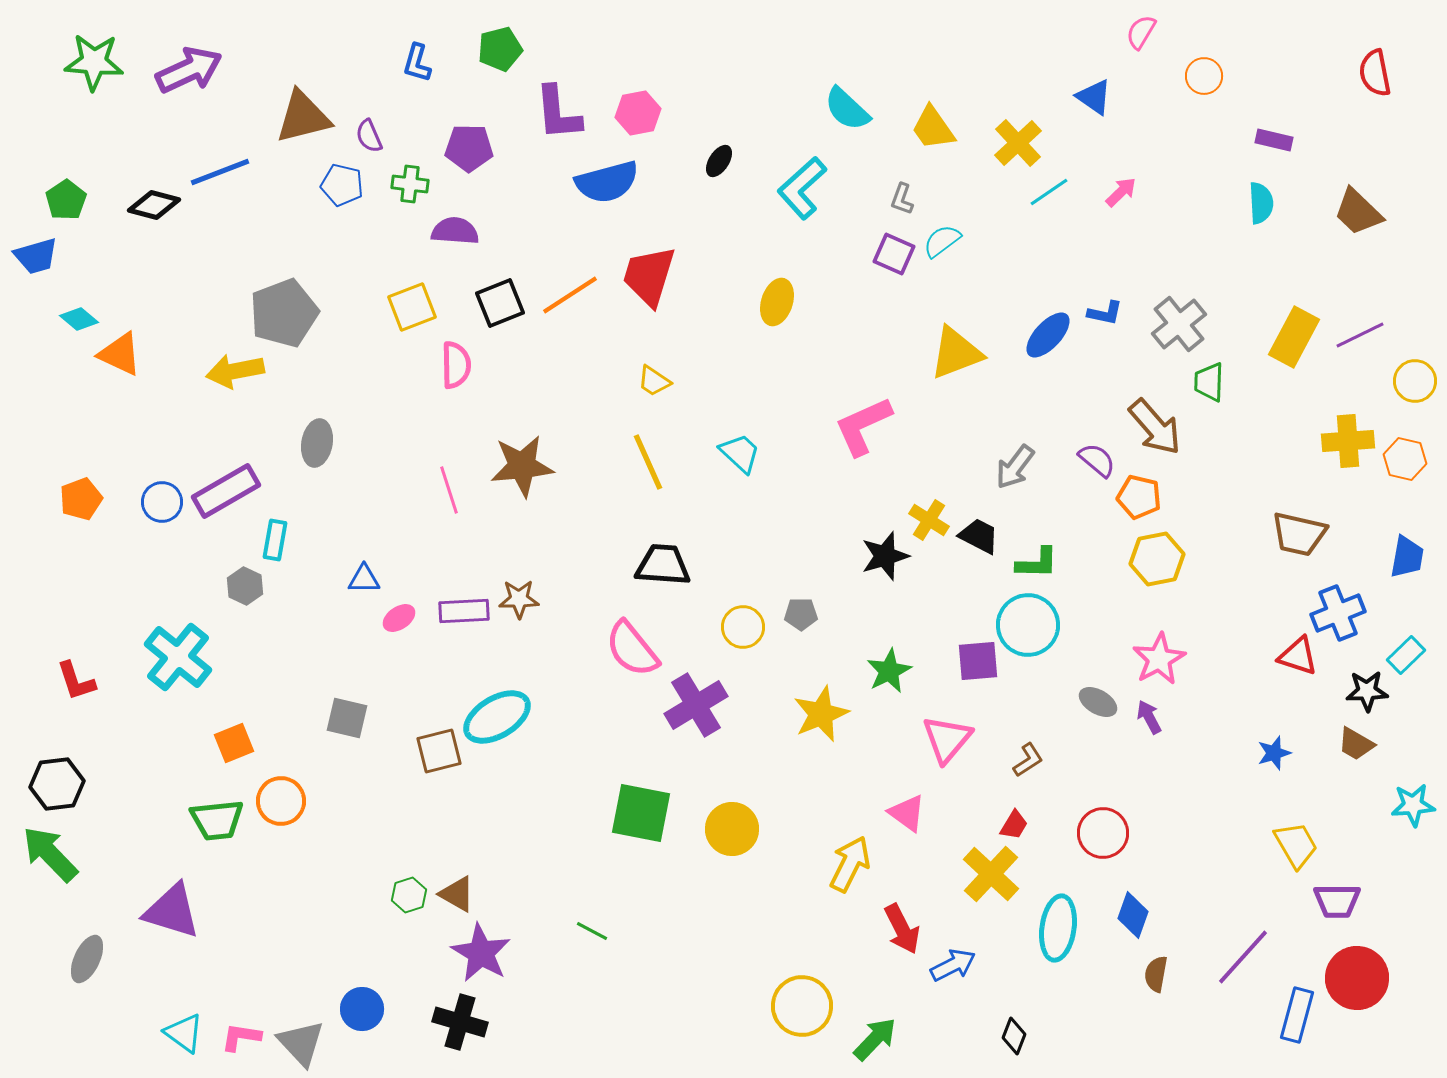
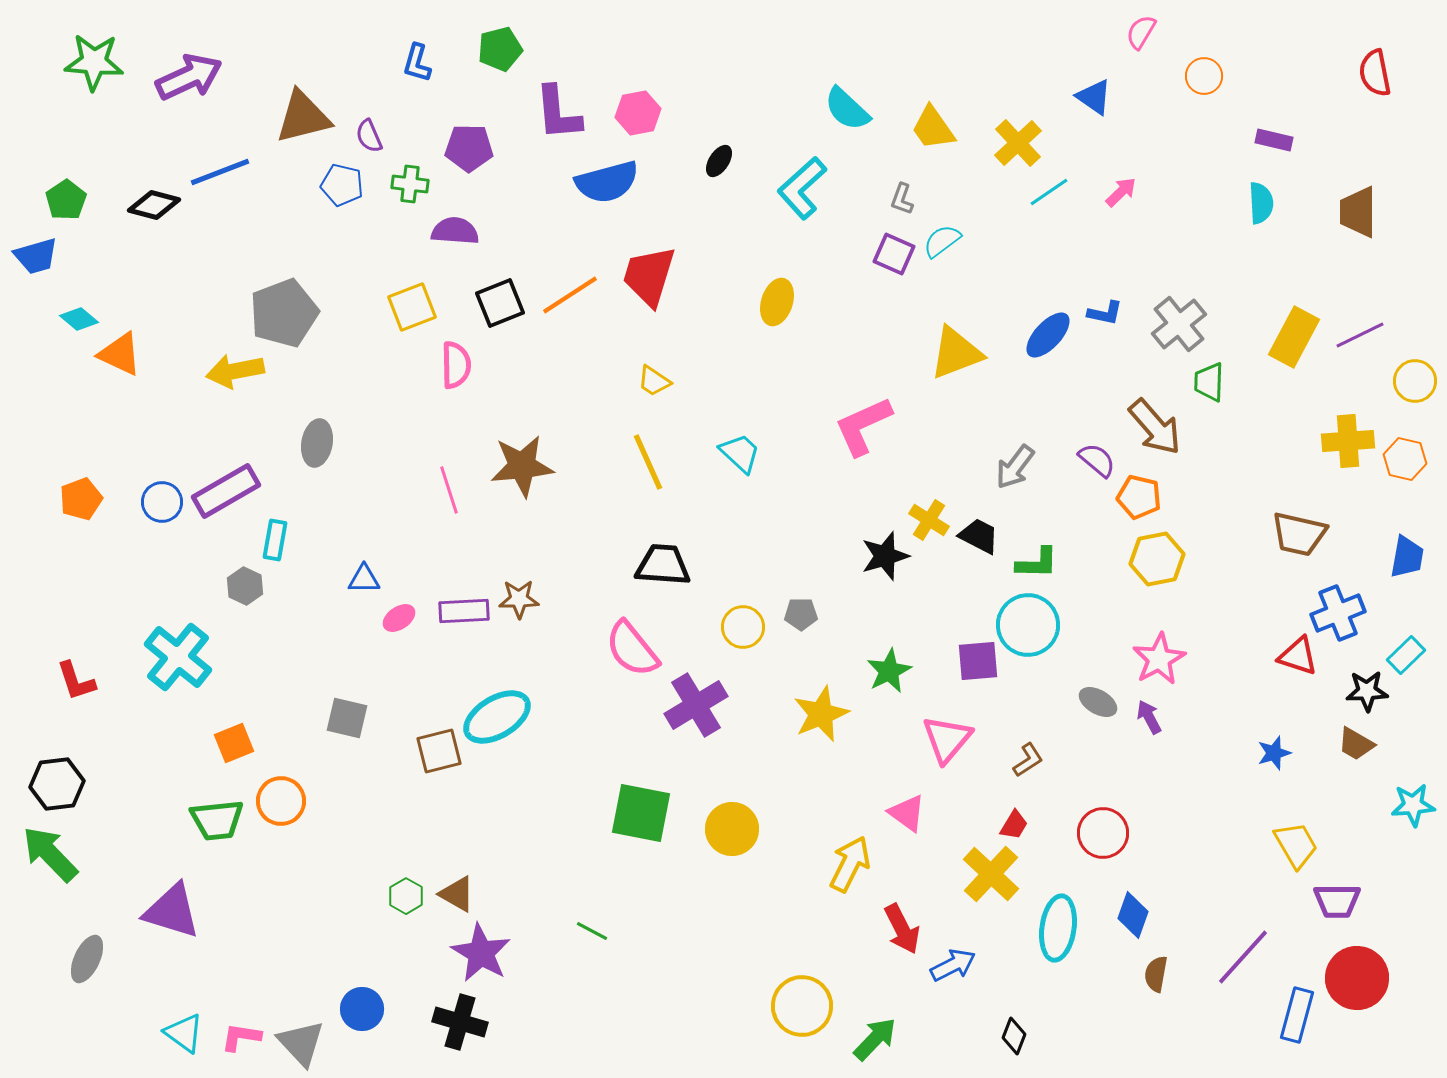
purple arrow at (189, 70): moved 7 px down
brown trapezoid at (1358, 212): rotated 46 degrees clockwise
green hexagon at (409, 895): moved 3 px left, 1 px down; rotated 12 degrees counterclockwise
